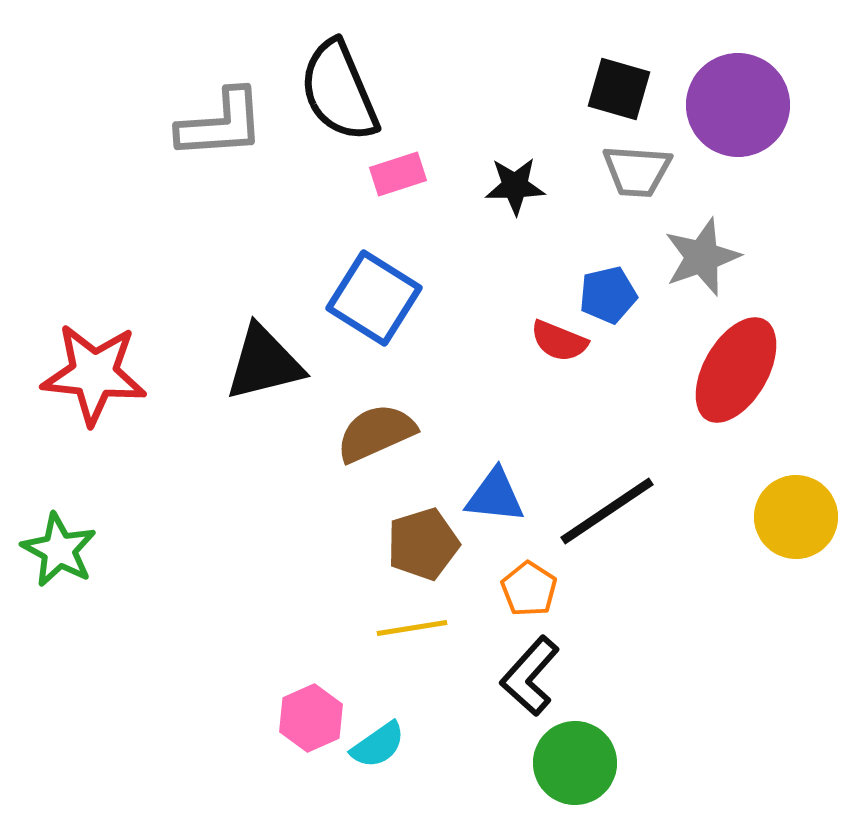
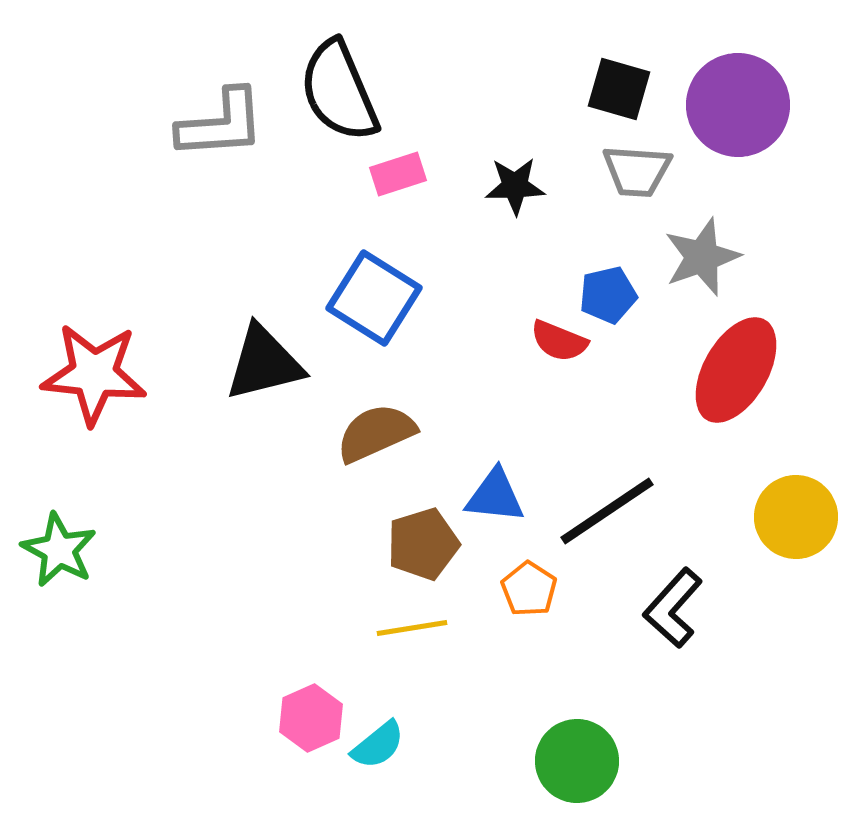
black L-shape: moved 143 px right, 68 px up
cyan semicircle: rotated 4 degrees counterclockwise
green circle: moved 2 px right, 2 px up
